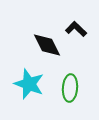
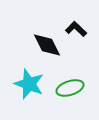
green ellipse: rotated 68 degrees clockwise
